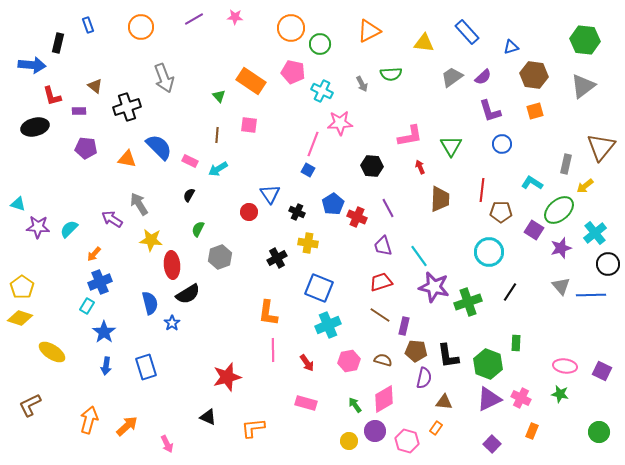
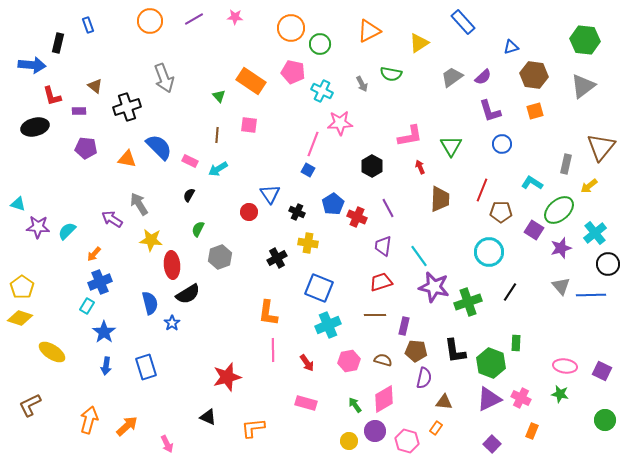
orange circle at (141, 27): moved 9 px right, 6 px up
blue rectangle at (467, 32): moved 4 px left, 10 px up
yellow triangle at (424, 43): moved 5 px left; rotated 40 degrees counterclockwise
green semicircle at (391, 74): rotated 15 degrees clockwise
black hexagon at (372, 166): rotated 25 degrees clockwise
yellow arrow at (585, 186): moved 4 px right
red line at (482, 190): rotated 15 degrees clockwise
cyan semicircle at (69, 229): moved 2 px left, 2 px down
purple trapezoid at (383, 246): rotated 25 degrees clockwise
brown line at (380, 315): moved 5 px left; rotated 35 degrees counterclockwise
black L-shape at (448, 356): moved 7 px right, 5 px up
green hexagon at (488, 364): moved 3 px right, 1 px up
green circle at (599, 432): moved 6 px right, 12 px up
